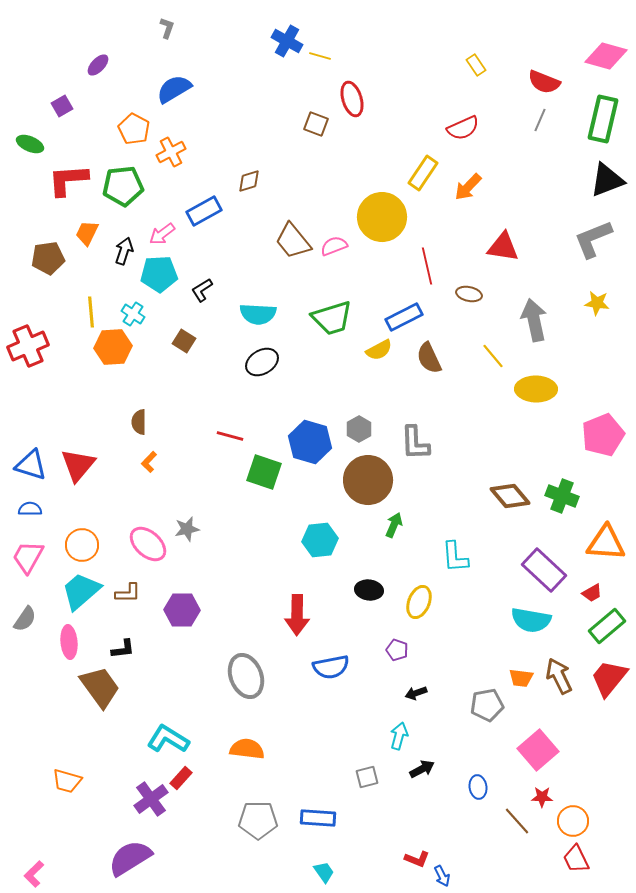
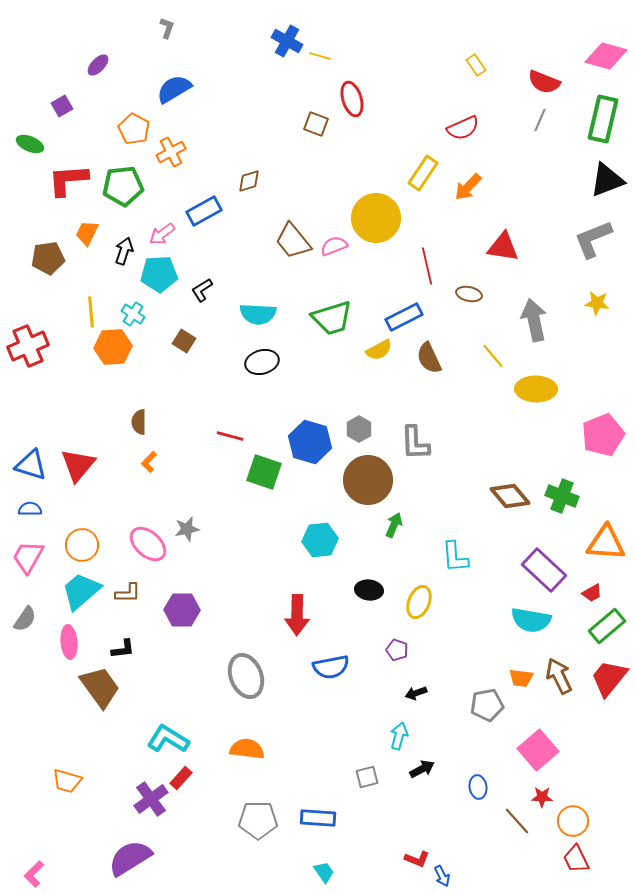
yellow circle at (382, 217): moved 6 px left, 1 px down
black ellipse at (262, 362): rotated 16 degrees clockwise
